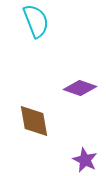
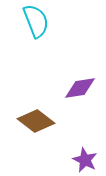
purple diamond: rotated 28 degrees counterclockwise
brown diamond: moved 2 px right; rotated 42 degrees counterclockwise
